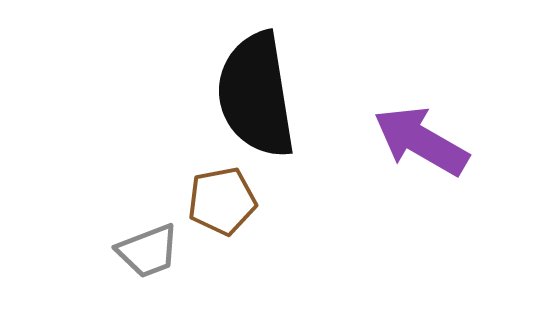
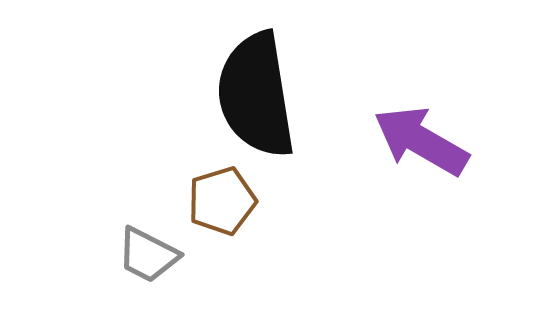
brown pentagon: rotated 6 degrees counterclockwise
gray trapezoid: moved 4 px down; rotated 48 degrees clockwise
